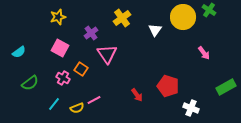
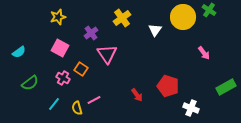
yellow semicircle: rotated 96 degrees clockwise
